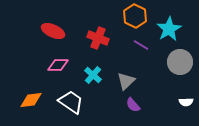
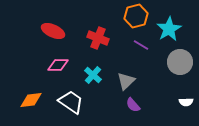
orange hexagon: moved 1 px right; rotated 20 degrees clockwise
